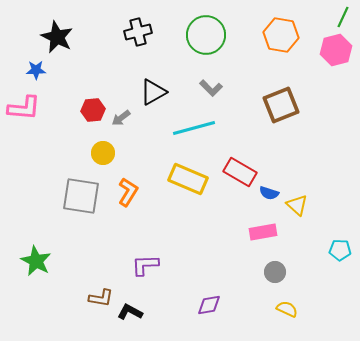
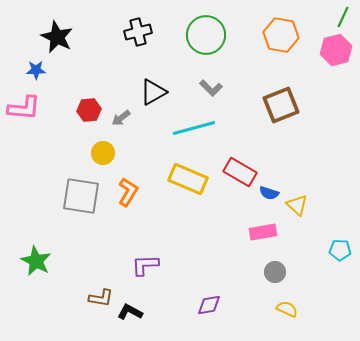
red hexagon: moved 4 px left
